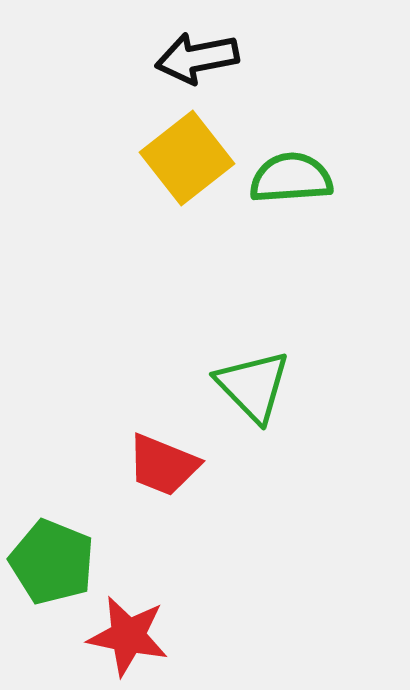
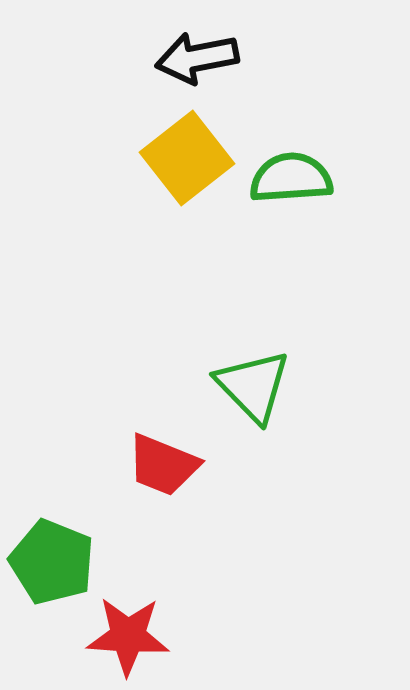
red star: rotated 8 degrees counterclockwise
